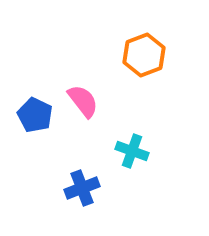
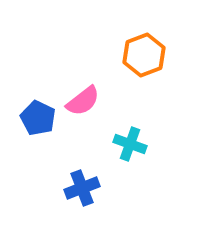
pink semicircle: rotated 90 degrees clockwise
blue pentagon: moved 3 px right, 3 px down
cyan cross: moved 2 px left, 7 px up
